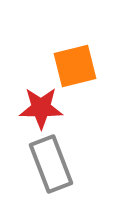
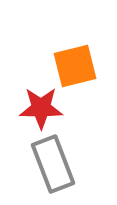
gray rectangle: moved 2 px right
